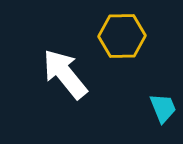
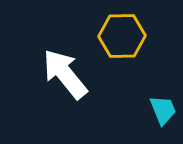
cyan trapezoid: moved 2 px down
